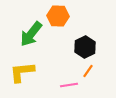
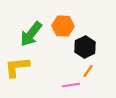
orange hexagon: moved 5 px right, 10 px down
yellow L-shape: moved 5 px left, 5 px up
pink line: moved 2 px right
